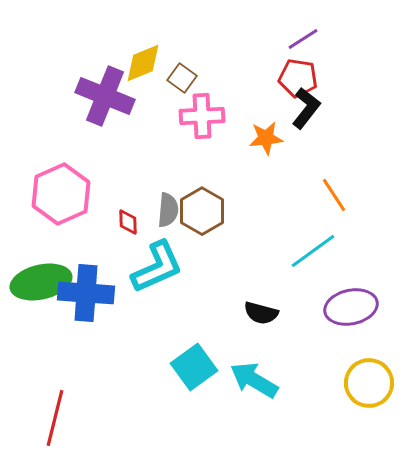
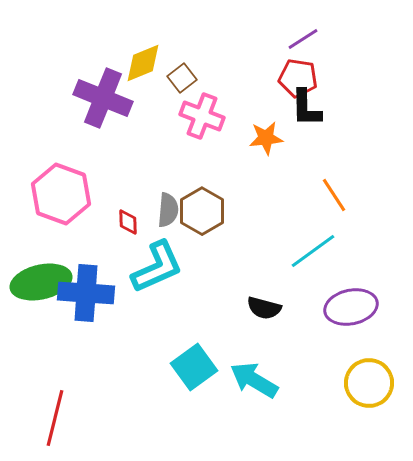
brown square: rotated 16 degrees clockwise
purple cross: moved 2 px left, 2 px down
black L-shape: rotated 141 degrees clockwise
pink cross: rotated 24 degrees clockwise
pink hexagon: rotated 16 degrees counterclockwise
black semicircle: moved 3 px right, 5 px up
